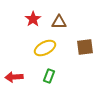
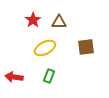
red star: moved 1 px down
brown square: moved 1 px right
red arrow: rotated 12 degrees clockwise
